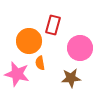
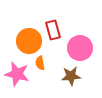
red rectangle: moved 5 px down; rotated 30 degrees counterclockwise
brown star: moved 2 px up
